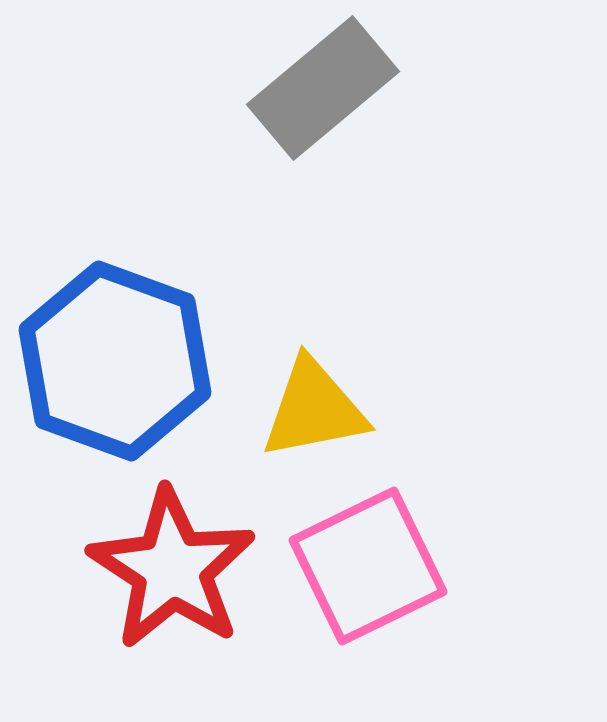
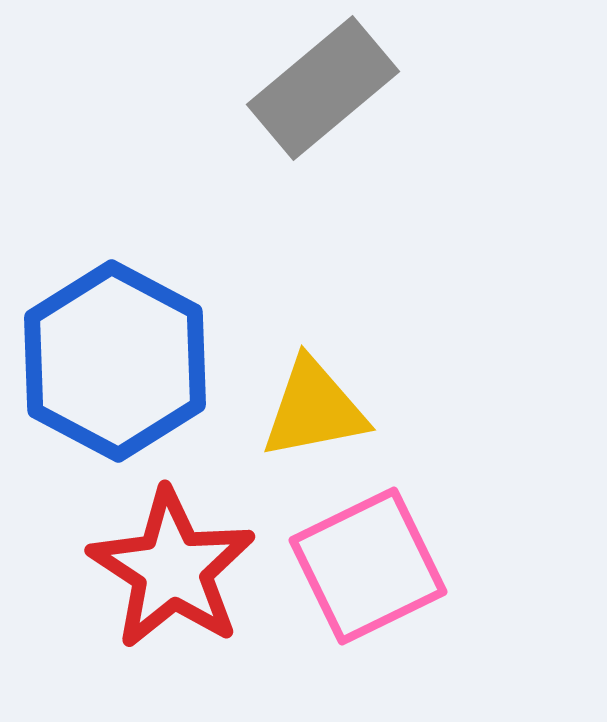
blue hexagon: rotated 8 degrees clockwise
